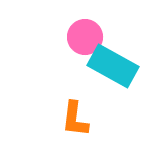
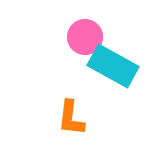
orange L-shape: moved 4 px left, 1 px up
